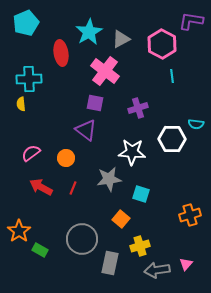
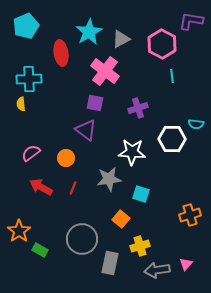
cyan pentagon: moved 3 px down
